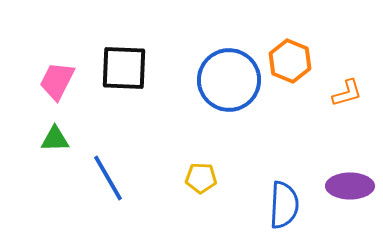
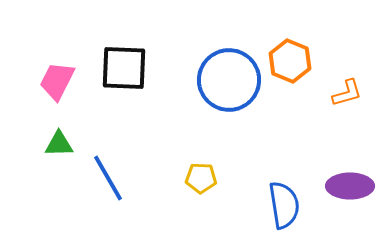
green triangle: moved 4 px right, 5 px down
blue semicircle: rotated 12 degrees counterclockwise
